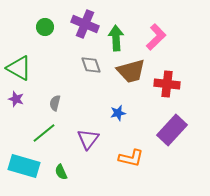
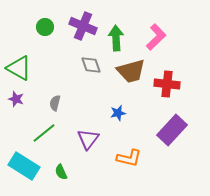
purple cross: moved 2 px left, 2 px down
orange L-shape: moved 2 px left
cyan rectangle: rotated 16 degrees clockwise
